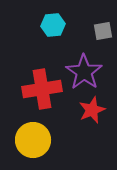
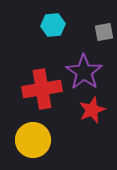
gray square: moved 1 px right, 1 px down
